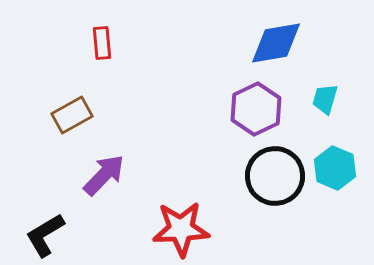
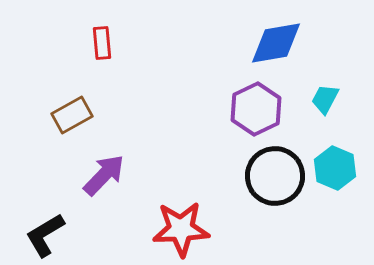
cyan trapezoid: rotated 12 degrees clockwise
